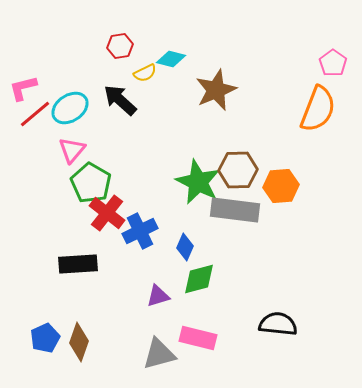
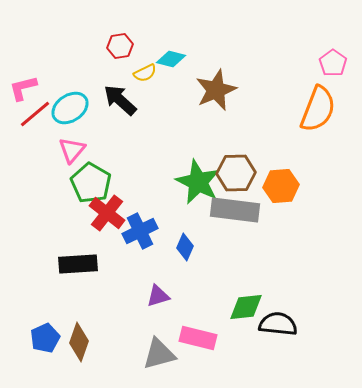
brown hexagon: moved 2 px left, 3 px down
green diamond: moved 47 px right, 28 px down; rotated 9 degrees clockwise
